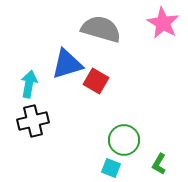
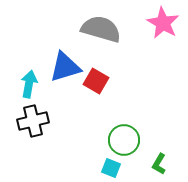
blue triangle: moved 2 px left, 3 px down
